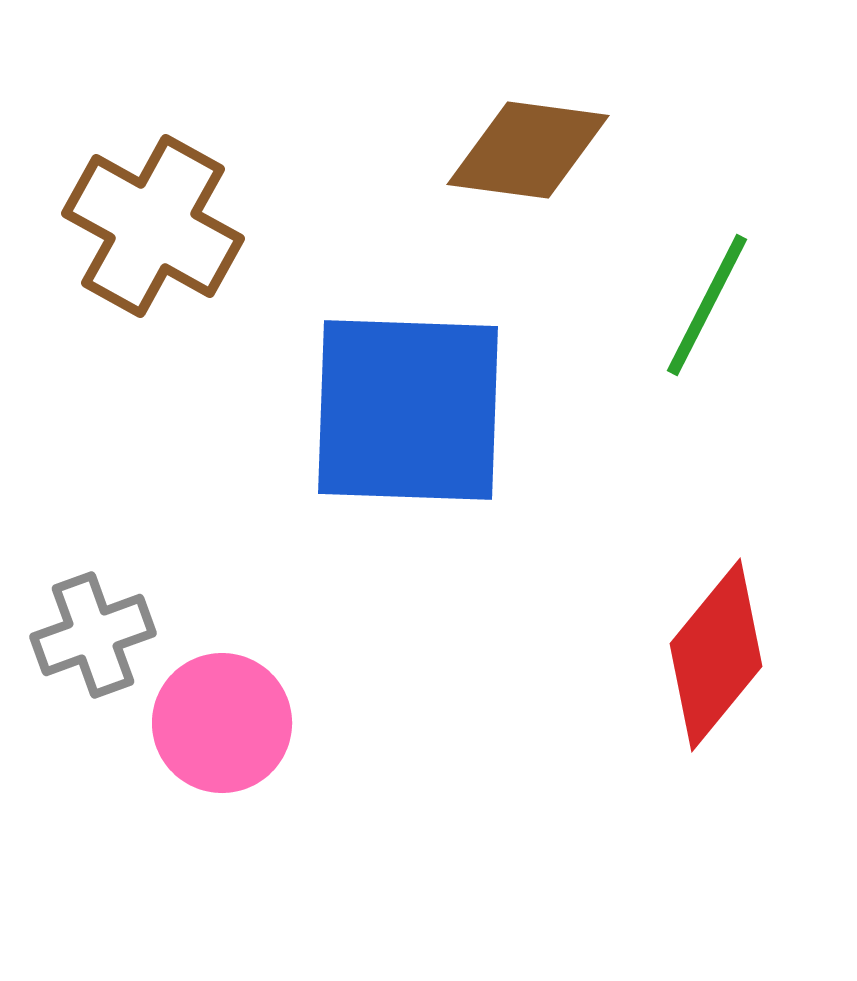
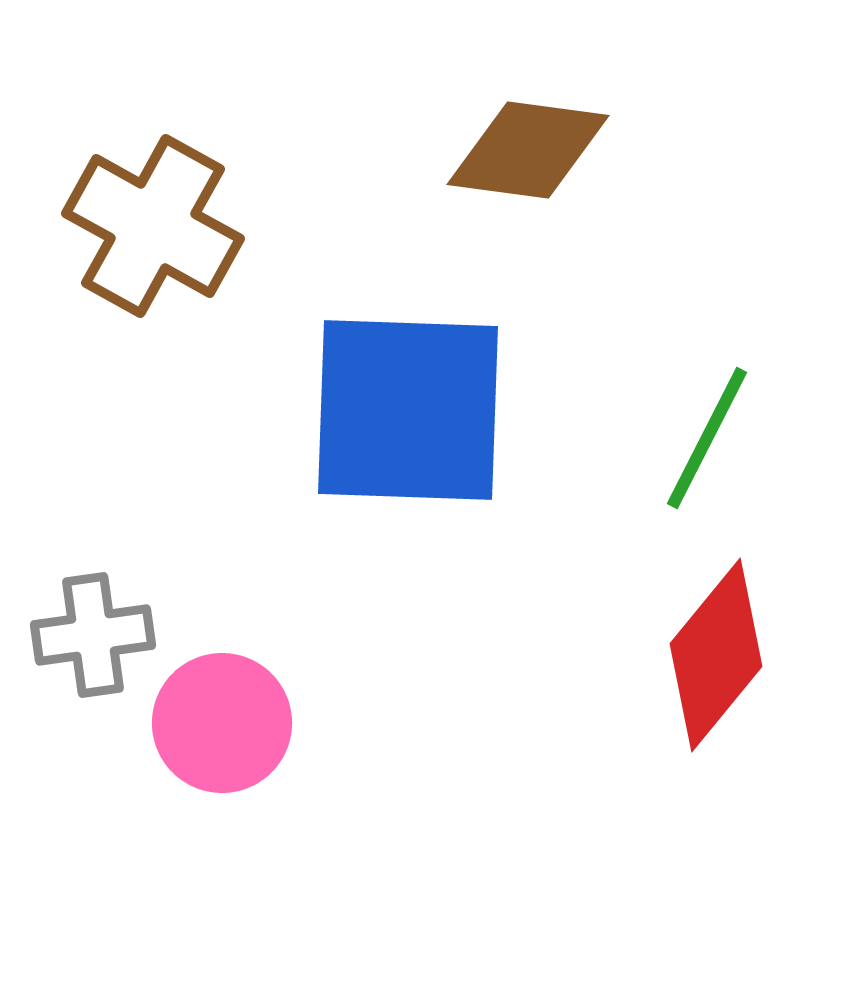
green line: moved 133 px down
gray cross: rotated 12 degrees clockwise
